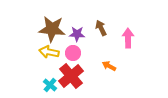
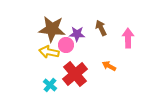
pink circle: moved 7 px left, 8 px up
red cross: moved 4 px right, 2 px up
